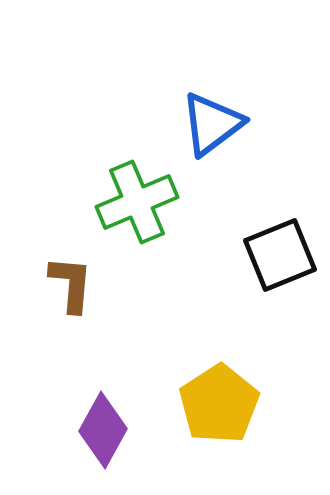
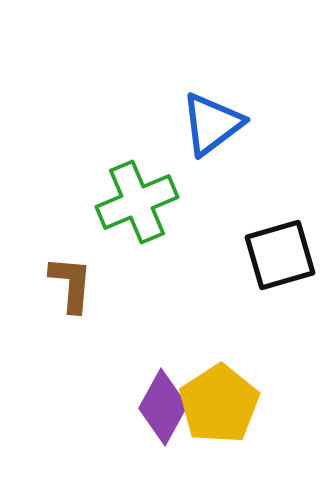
black square: rotated 6 degrees clockwise
purple diamond: moved 60 px right, 23 px up
